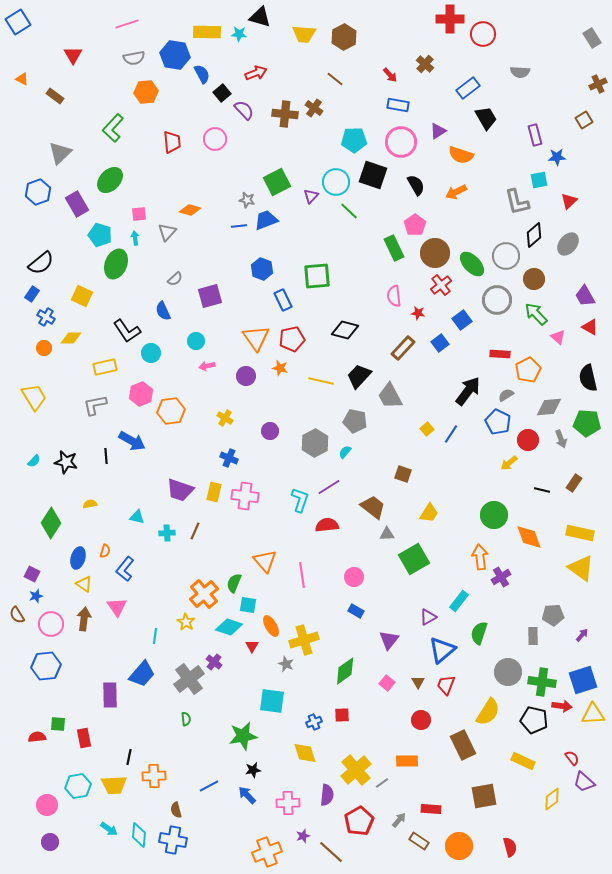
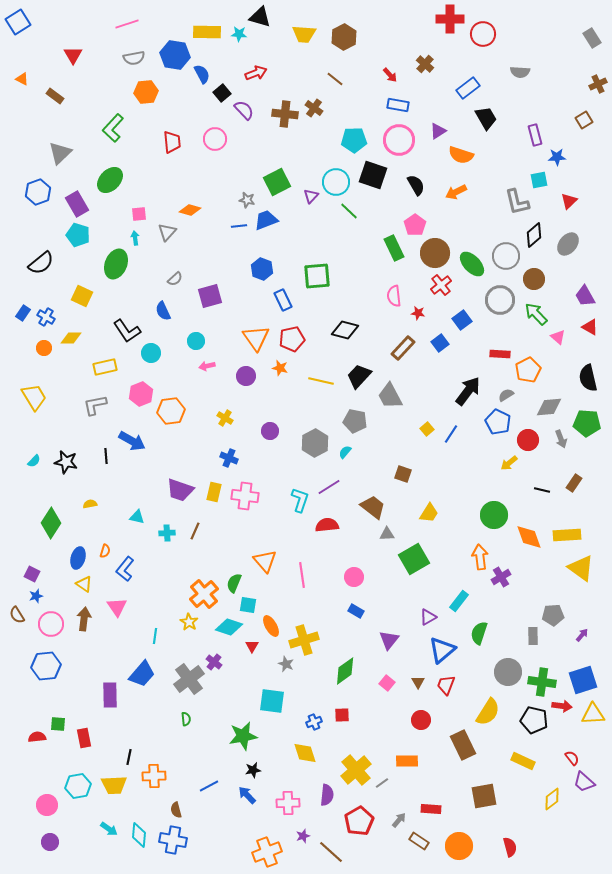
pink circle at (401, 142): moved 2 px left, 2 px up
cyan pentagon at (100, 235): moved 22 px left
blue rectangle at (32, 294): moved 9 px left, 19 px down
gray circle at (497, 300): moved 3 px right
yellow rectangle at (580, 533): moved 13 px left, 2 px down; rotated 16 degrees counterclockwise
yellow star at (186, 622): moved 3 px right
